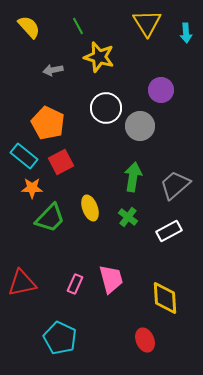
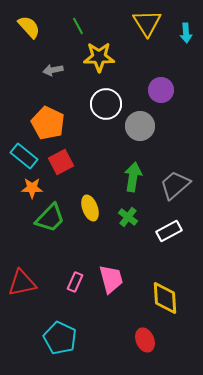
yellow star: rotated 16 degrees counterclockwise
white circle: moved 4 px up
pink rectangle: moved 2 px up
